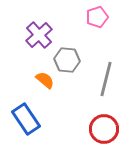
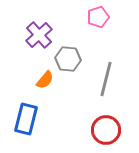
pink pentagon: moved 1 px right
gray hexagon: moved 1 px right, 1 px up
orange semicircle: rotated 90 degrees clockwise
blue rectangle: rotated 48 degrees clockwise
red circle: moved 2 px right, 1 px down
